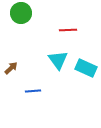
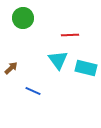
green circle: moved 2 px right, 5 px down
red line: moved 2 px right, 5 px down
cyan rectangle: rotated 10 degrees counterclockwise
blue line: rotated 28 degrees clockwise
